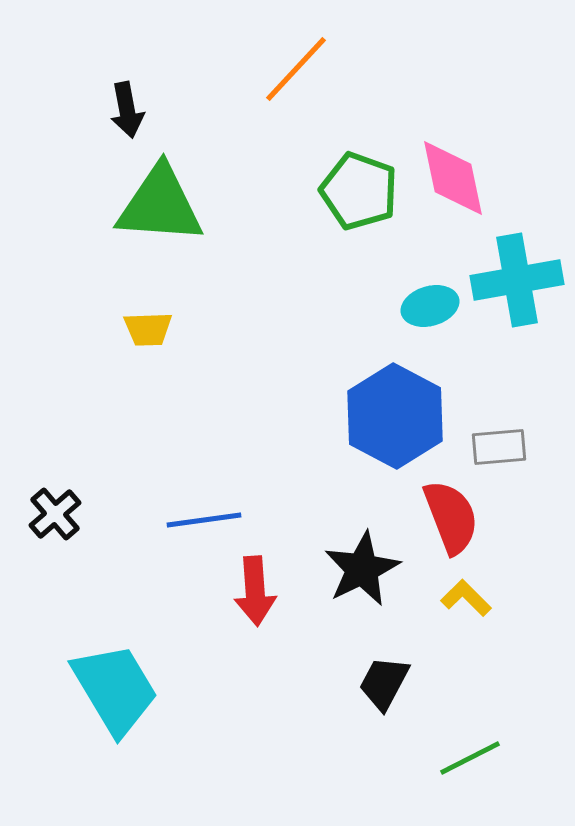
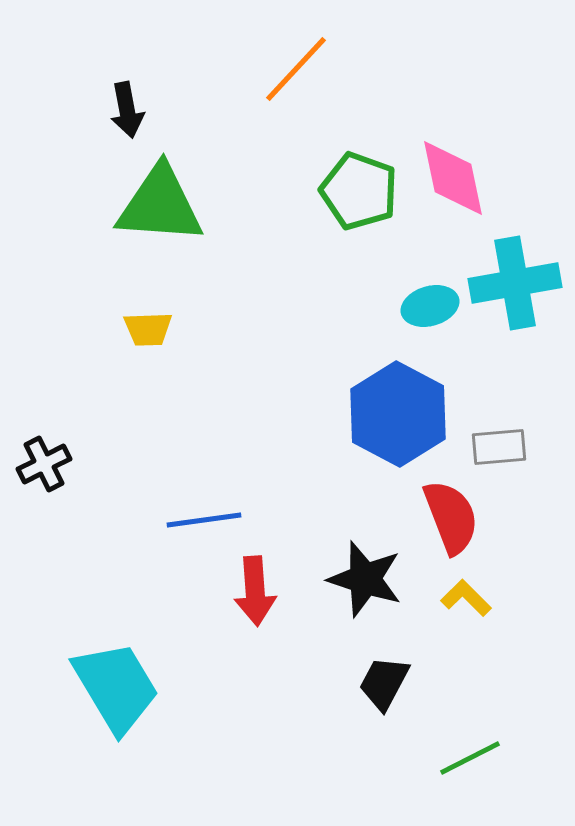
cyan cross: moved 2 px left, 3 px down
blue hexagon: moved 3 px right, 2 px up
black cross: moved 11 px left, 50 px up; rotated 14 degrees clockwise
black star: moved 3 px right, 10 px down; rotated 28 degrees counterclockwise
cyan trapezoid: moved 1 px right, 2 px up
